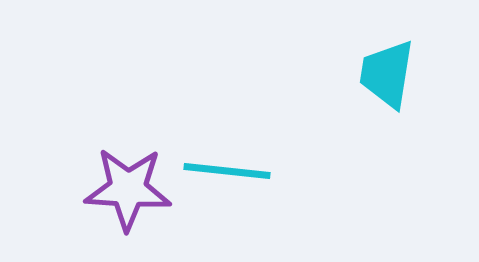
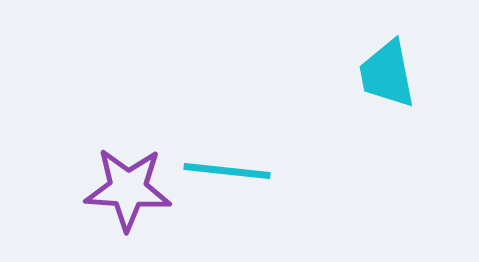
cyan trapezoid: rotated 20 degrees counterclockwise
